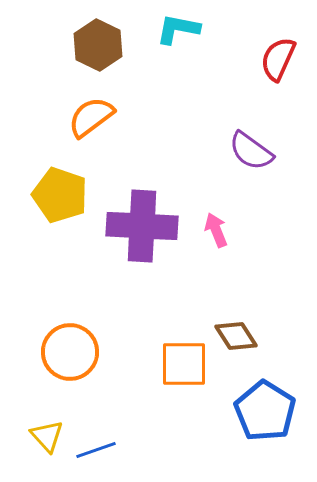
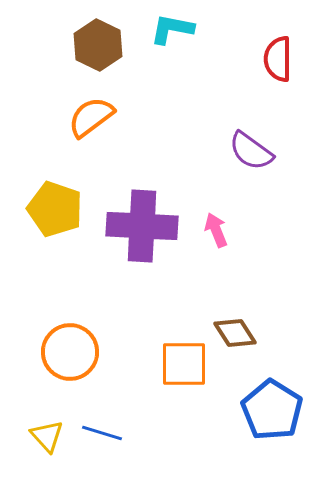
cyan L-shape: moved 6 px left
red semicircle: rotated 24 degrees counterclockwise
yellow pentagon: moved 5 px left, 14 px down
brown diamond: moved 1 px left, 3 px up
blue pentagon: moved 7 px right, 1 px up
blue line: moved 6 px right, 17 px up; rotated 36 degrees clockwise
